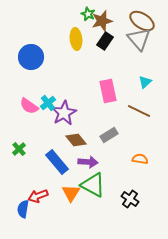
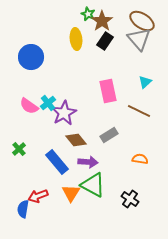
brown star: rotated 20 degrees counterclockwise
